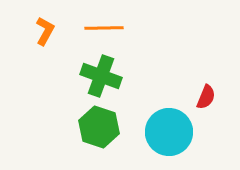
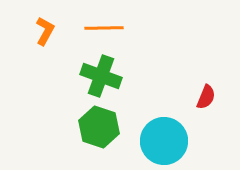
cyan circle: moved 5 px left, 9 px down
